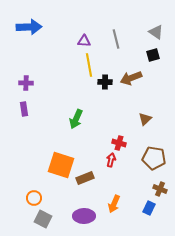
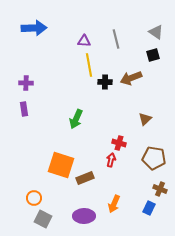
blue arrow: moved 5 px right, 1 px down
